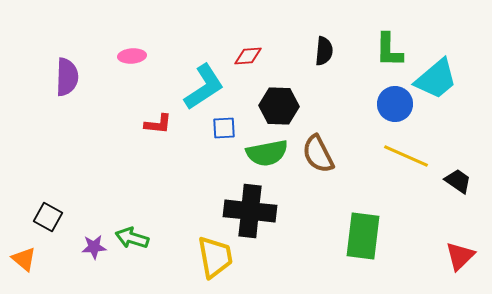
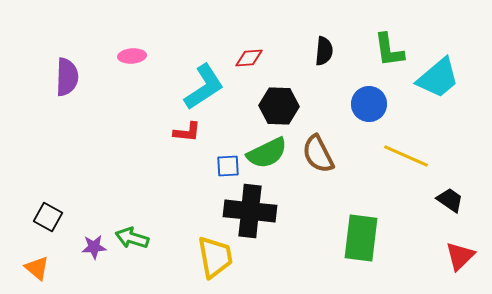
green L-shape: rotated 9 degrees counterclockwise
red diamond: moved 1 px right, 2 px down
cyan trapezoid: moved 2 px right, 1 px up
blue circle: moved 26 px left
red L-shape: moved 29 px right, 8 px down
blue square: moved 4 px right, 38 px down
green semicircle: rotated 15 degrees counterclockwise
black trapezoid: moved 8 px left, 19 px down
green rectangle: moved 2 px left, 2 px down
orange triangle: moved 13 px right, 9 px down
